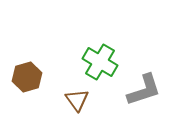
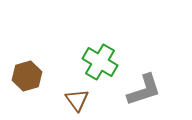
brown hexagon: moved 1 px up
